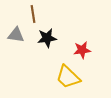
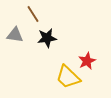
brown line: rotated 24 degrees counterclockwise
gray triangle: moved 1 px left
red star: moved 5 px right, 11 px down; rotated 18 degrees counterclockwise
